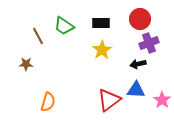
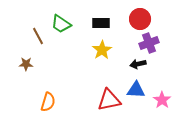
green trapezoid: moved 3 px left, 2 px up
red triangle: rotated 25 degrees clockwise
